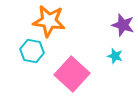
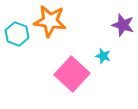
orange star: moved 1 px right
cyan hexagon: moved 15 px left, 17 px up; rotated 10 degrees clockwise
cyan star: moved 12 px left
